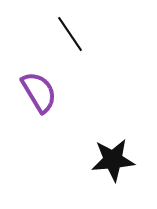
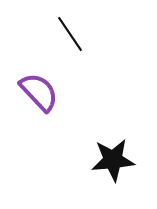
purple semicircle: rotated 12 degrees counterclockwise
